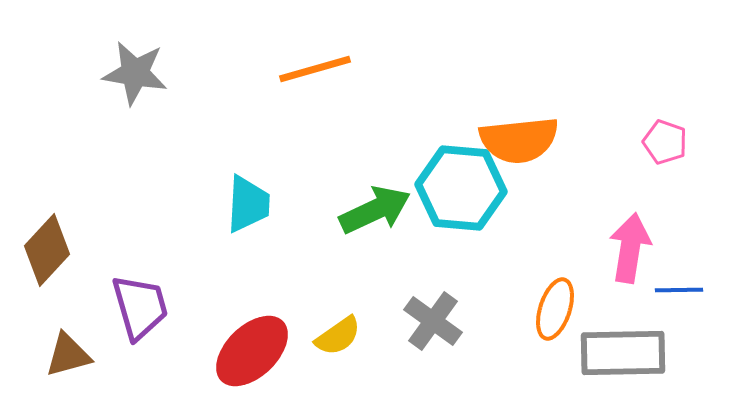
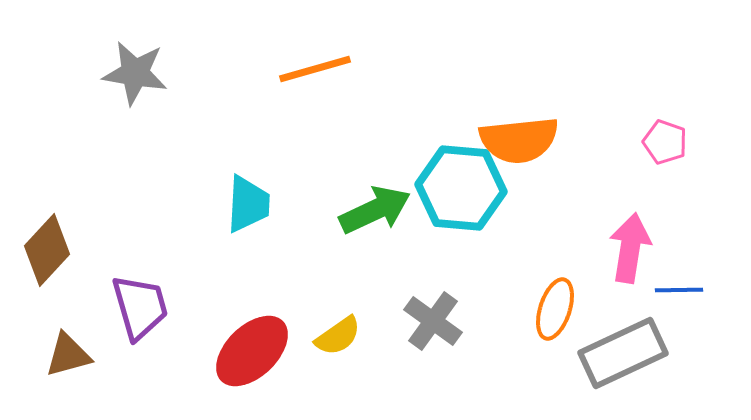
gray rectangle: rotated 24 degrees counterclockwise
